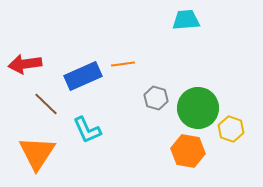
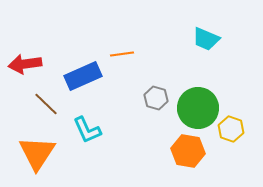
cyan trapezoid: moved 20 px right, 19 px down; rotated 152 degrees counterclockwise
orange line: moved 1 px left, 10 px up
